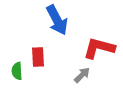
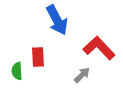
red L-shape: rotated 32 degrees clockwise
